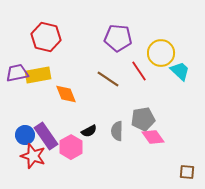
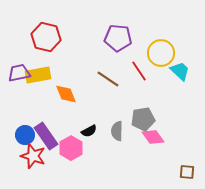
purple trapezoid: moved 2 px right
pink hexagon: moved 1 px down
